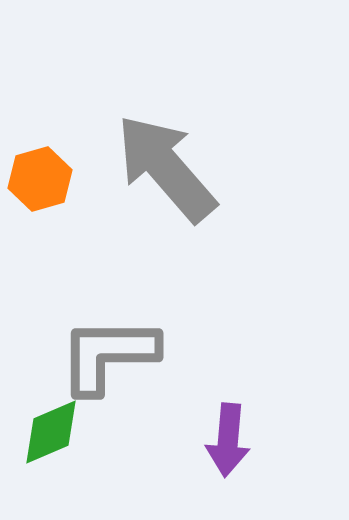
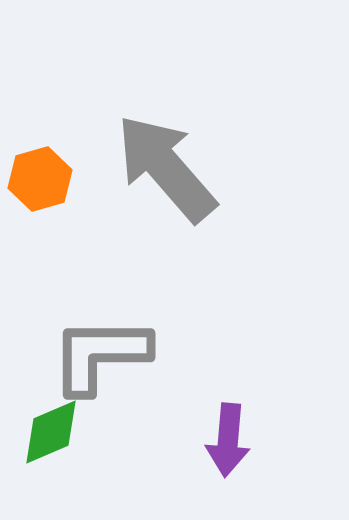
gray L-shape: moved 8 px left
